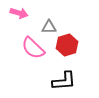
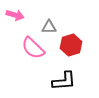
pink arrow: moved 4 px left, 2 px down
red hexagon: moved 4 px right
